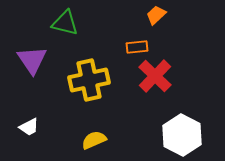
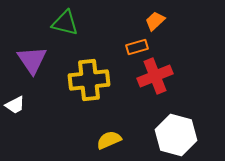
orange trapezoid: moved 1 px left, 6 px down
orange rectangle: rotated 10 degrees counterclockwise
red cross: rotated 24 degrees clockwise
yellow cross: rotated 6 degrees clockwise
white trapezoid: moved 14 px left, 22 px up
white hexagon: moved 6 px left; rotated 12 degrees counterclockwise
yellow semicircle: moved 15 px right
